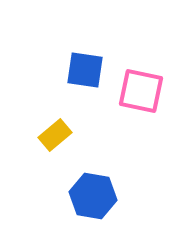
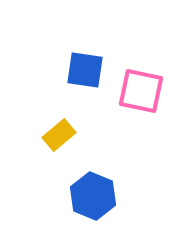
yellow rectangle: moved 4 px right
blue hexagon: rotated 12 degrees clockwise
